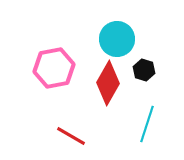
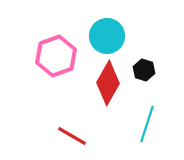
cyan circle: moved 10 px left, 3 px up
pink hexagon: moved 2 px right, 12 px up; rotated 9 degrees counterclockwise
red line: moved 1 px right
